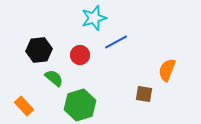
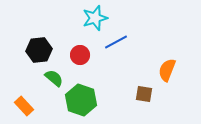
cyan star: moved 1 px right
green hexagon: moved 1 px right, 5 px up; rotated 24 degrees counterclockwise
